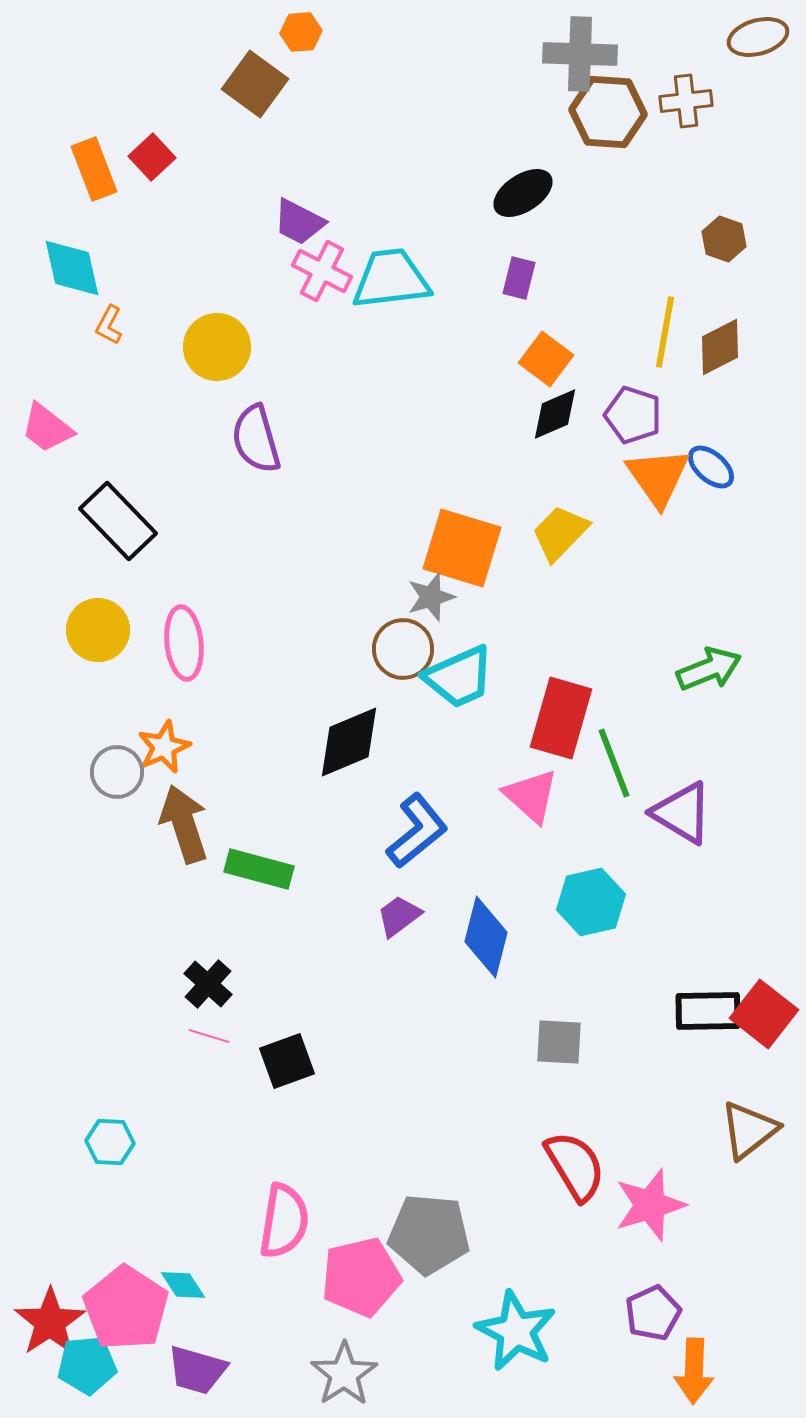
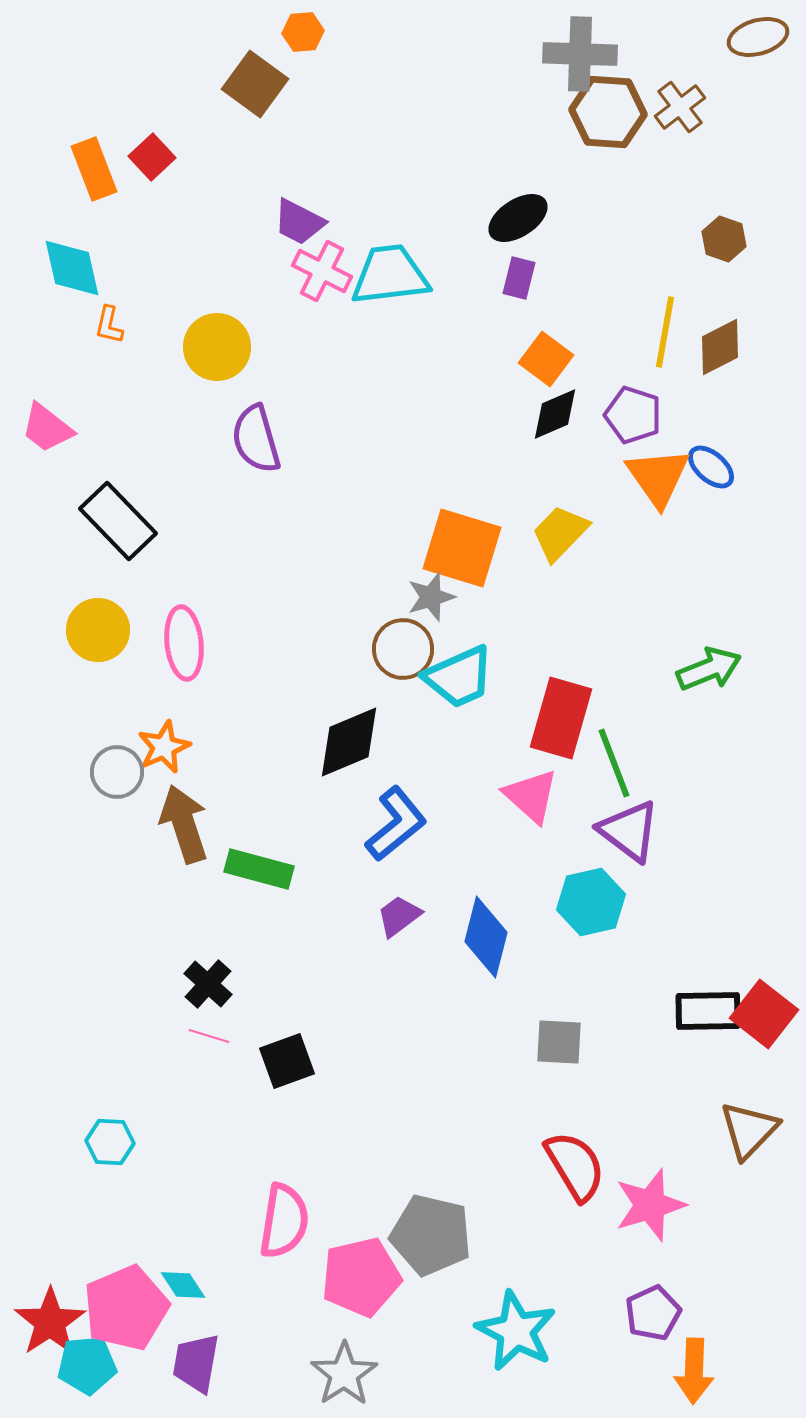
orange hexagon at (301, 32): moved 2 px right
brown cross at (686, 101): moved 6 px left, 6 px down; rotated 30 degrees counterclockwise
black ellipse at (523, 193): moved 5 px left, 25 px down
cyan trapezoid at (391, 279): moved 1 px left, 4 px up
orange L-shape at (109, 325): rotated 15 degrees counterclockwise
purple triangle at (682, 813): moved 53 px left, 18 px down; rotated 6 degrees clockwise
blue L-shape at (417, 831): moved 21 px left, 7 px up
brown triangle at (749, 1130): rotated 8 degrees counterclockwise
gray pentagon at (429, 1234): moved 2 px right, 1 px down; rotated 8 degrees clockwise
pink pentagon at (126, 1308): rotated 16 degrees clockwise
purple trapezoid at (197, 1370): moved 1 px left, 7 px up; rotated 84 degrees clockwise
